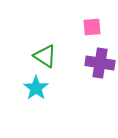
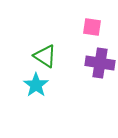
pink square: rotated 12 degrees clockwise
cyan star: moved 3 px up
